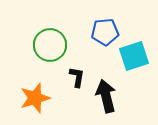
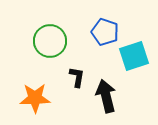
blue pentagon: rotated 24 degrees clockwise
green circle: moved 4 px up
orange star: rotated 16 degrees clockwise
